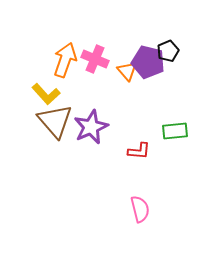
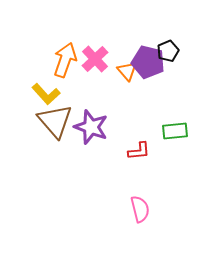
pink cross: rotated 24 degrees clockwise
purple star: rotated 28 degrees counterclockwise
red L-shape: rotated 10 degrees counterclockwise
